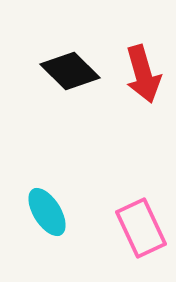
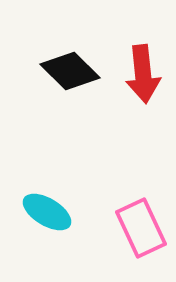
red arrow: rotated 10 degrees clockwise
cyan ellipse: rotated 27 degrees counterclockwise
